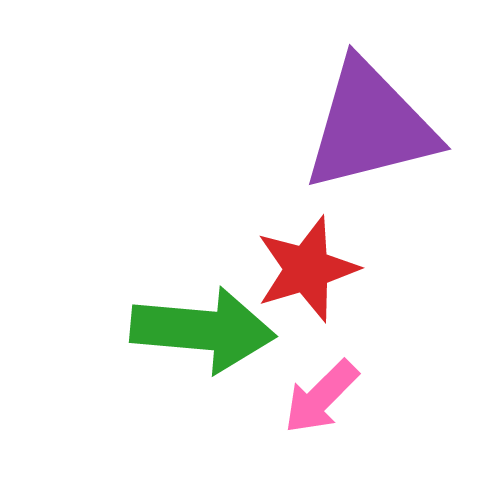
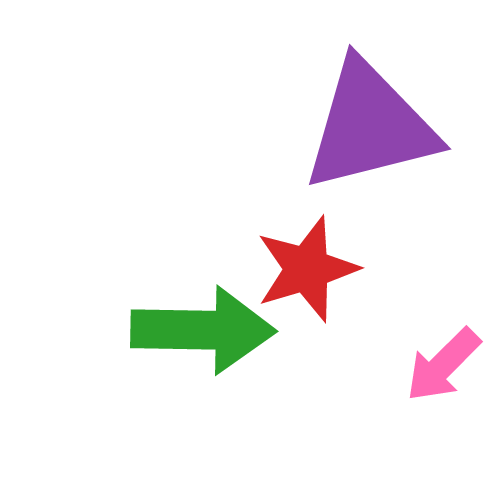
green arrow: rotated 4 degrees counterclockwise
pink arrow: moved 122 px right, 32 px up
